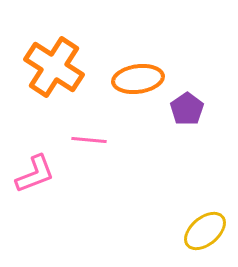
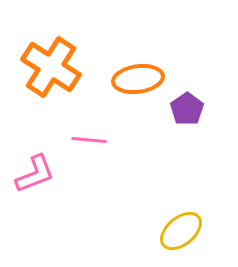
orange cross: moved 3 px left
yellow ellipse: moved 24 px left
